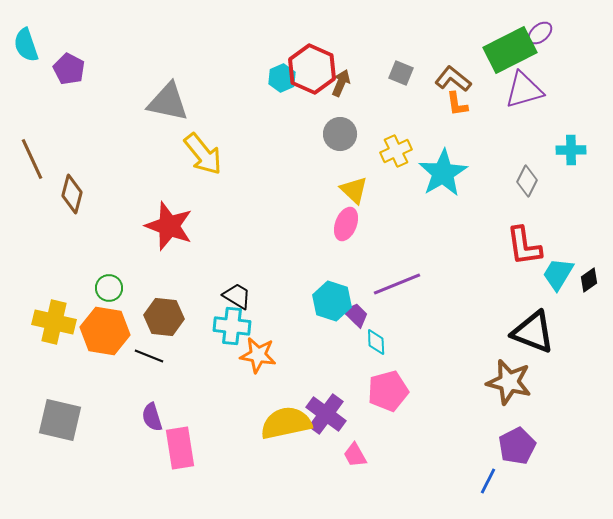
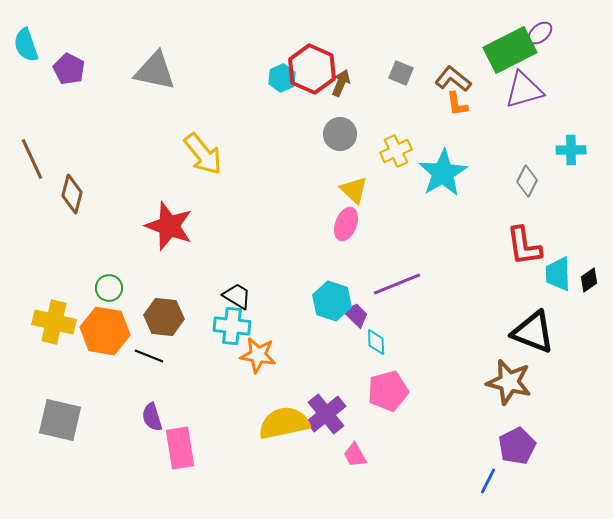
gray triangle at (168, 102): moved 13 px left, 31 px up
cyan trapezoid at (558, 274): rotated 33 degrees counterclockwise
purple cross at (326, 414): rotated 15 degrees clockwise
yellow semicircle at (286, 423): moved 2 px left
